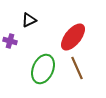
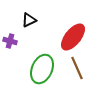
green ellipse: moved 1 px left
